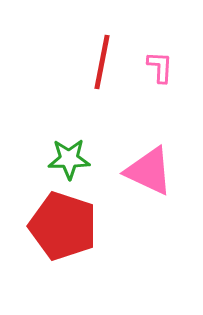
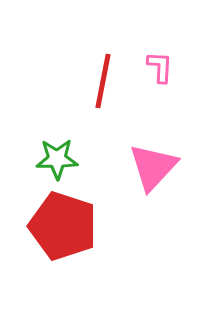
red line: moved 1 px right, 19 px down
green star: moved 12 px left
pink triangle: moved 4 px right, 4 px up; rotated 48 degrees clockwise
